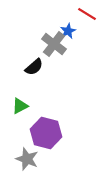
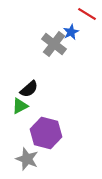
blue star: moved 3 px right, 1 px down
black semicircle: moved 5 px left, 22 px down
